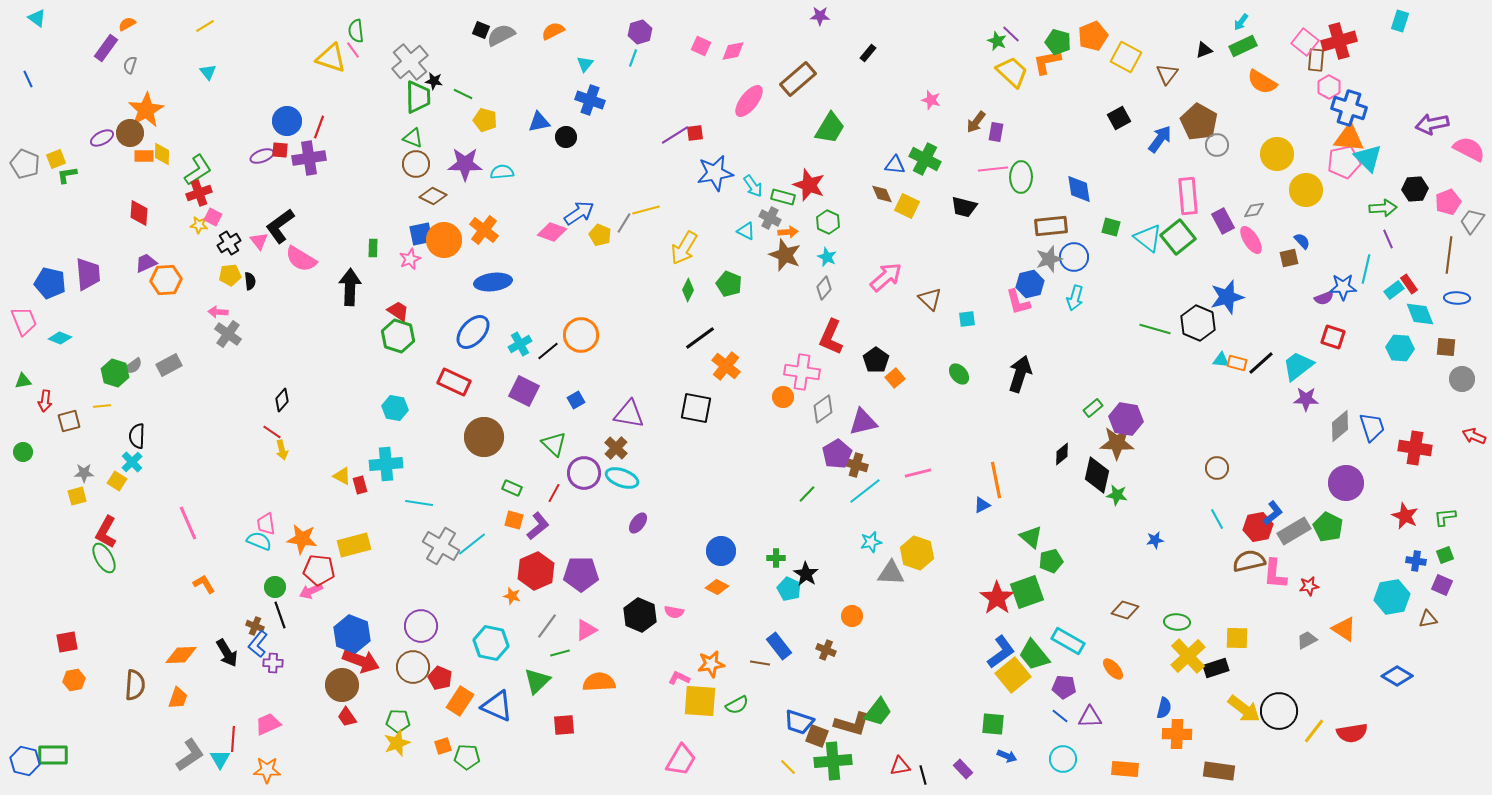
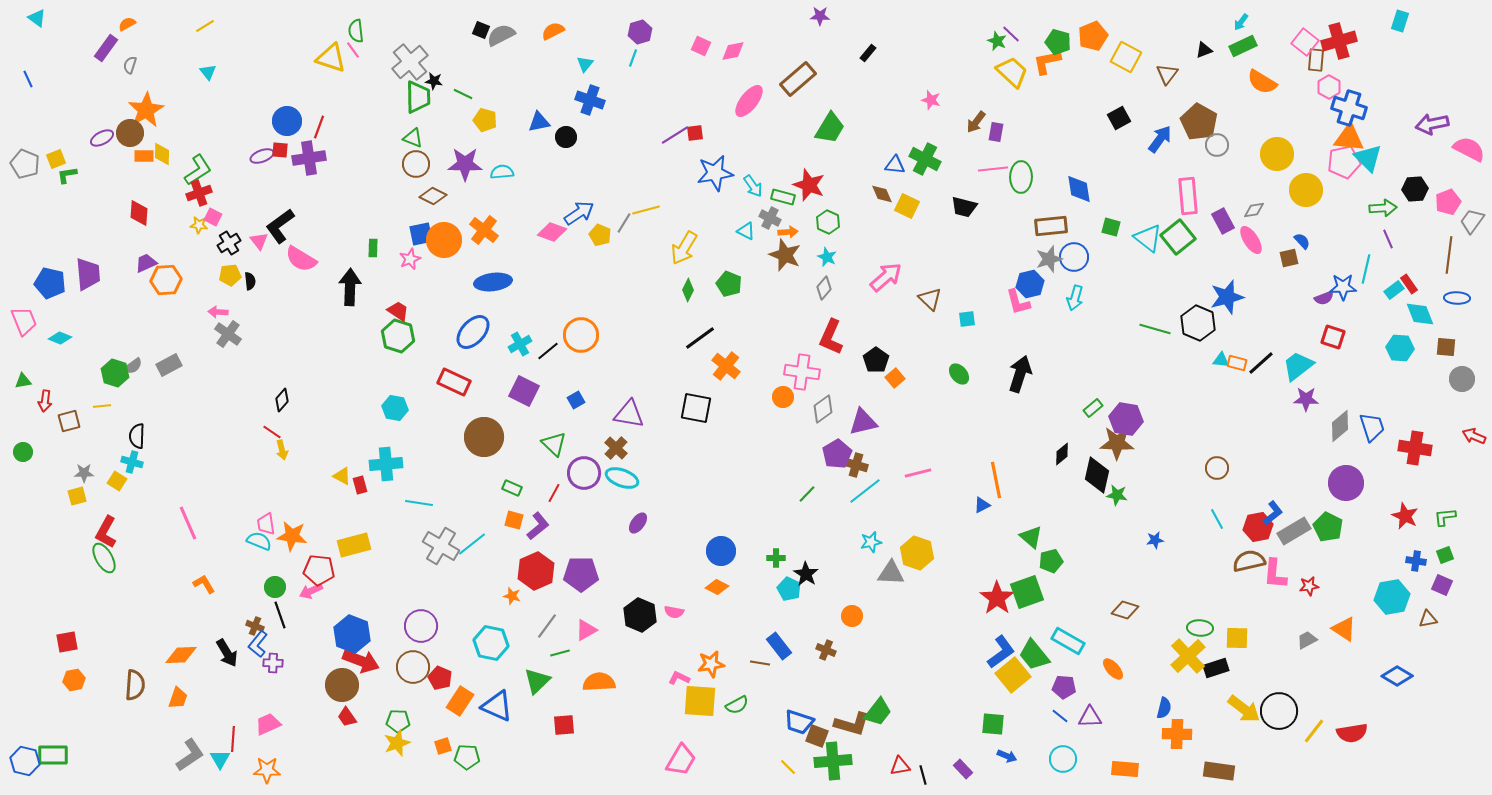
cyan cross at (132, 462): rotated 30 degrees counterclockwise
orange star at (302, 539): moved 10 px left, 3 px up
green ellipse at (1177, 622): moved 23 px right, 6 px down
